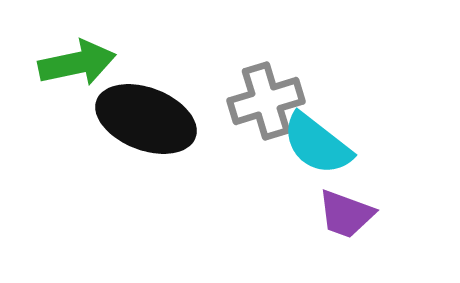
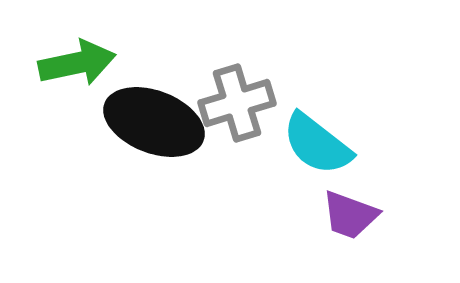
gray cross: moved 29 px left, 2 px down
black ellipse: moved 8 px right, 3 px down
purple trapezoid: moved 4 px right, 1 px down
